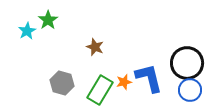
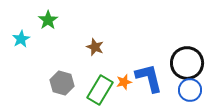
cyan star: moved 6 px left, 8 px down
